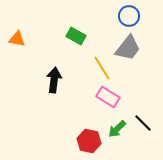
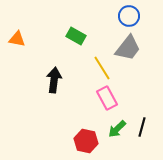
pink rectangle: moved 1 px left, 1 px down; rotated 30 degrees clockwise
black line: moved 1 px left, 4 px down; rotated 60 degrees clockwise
red hexagon: moved 3 px left
